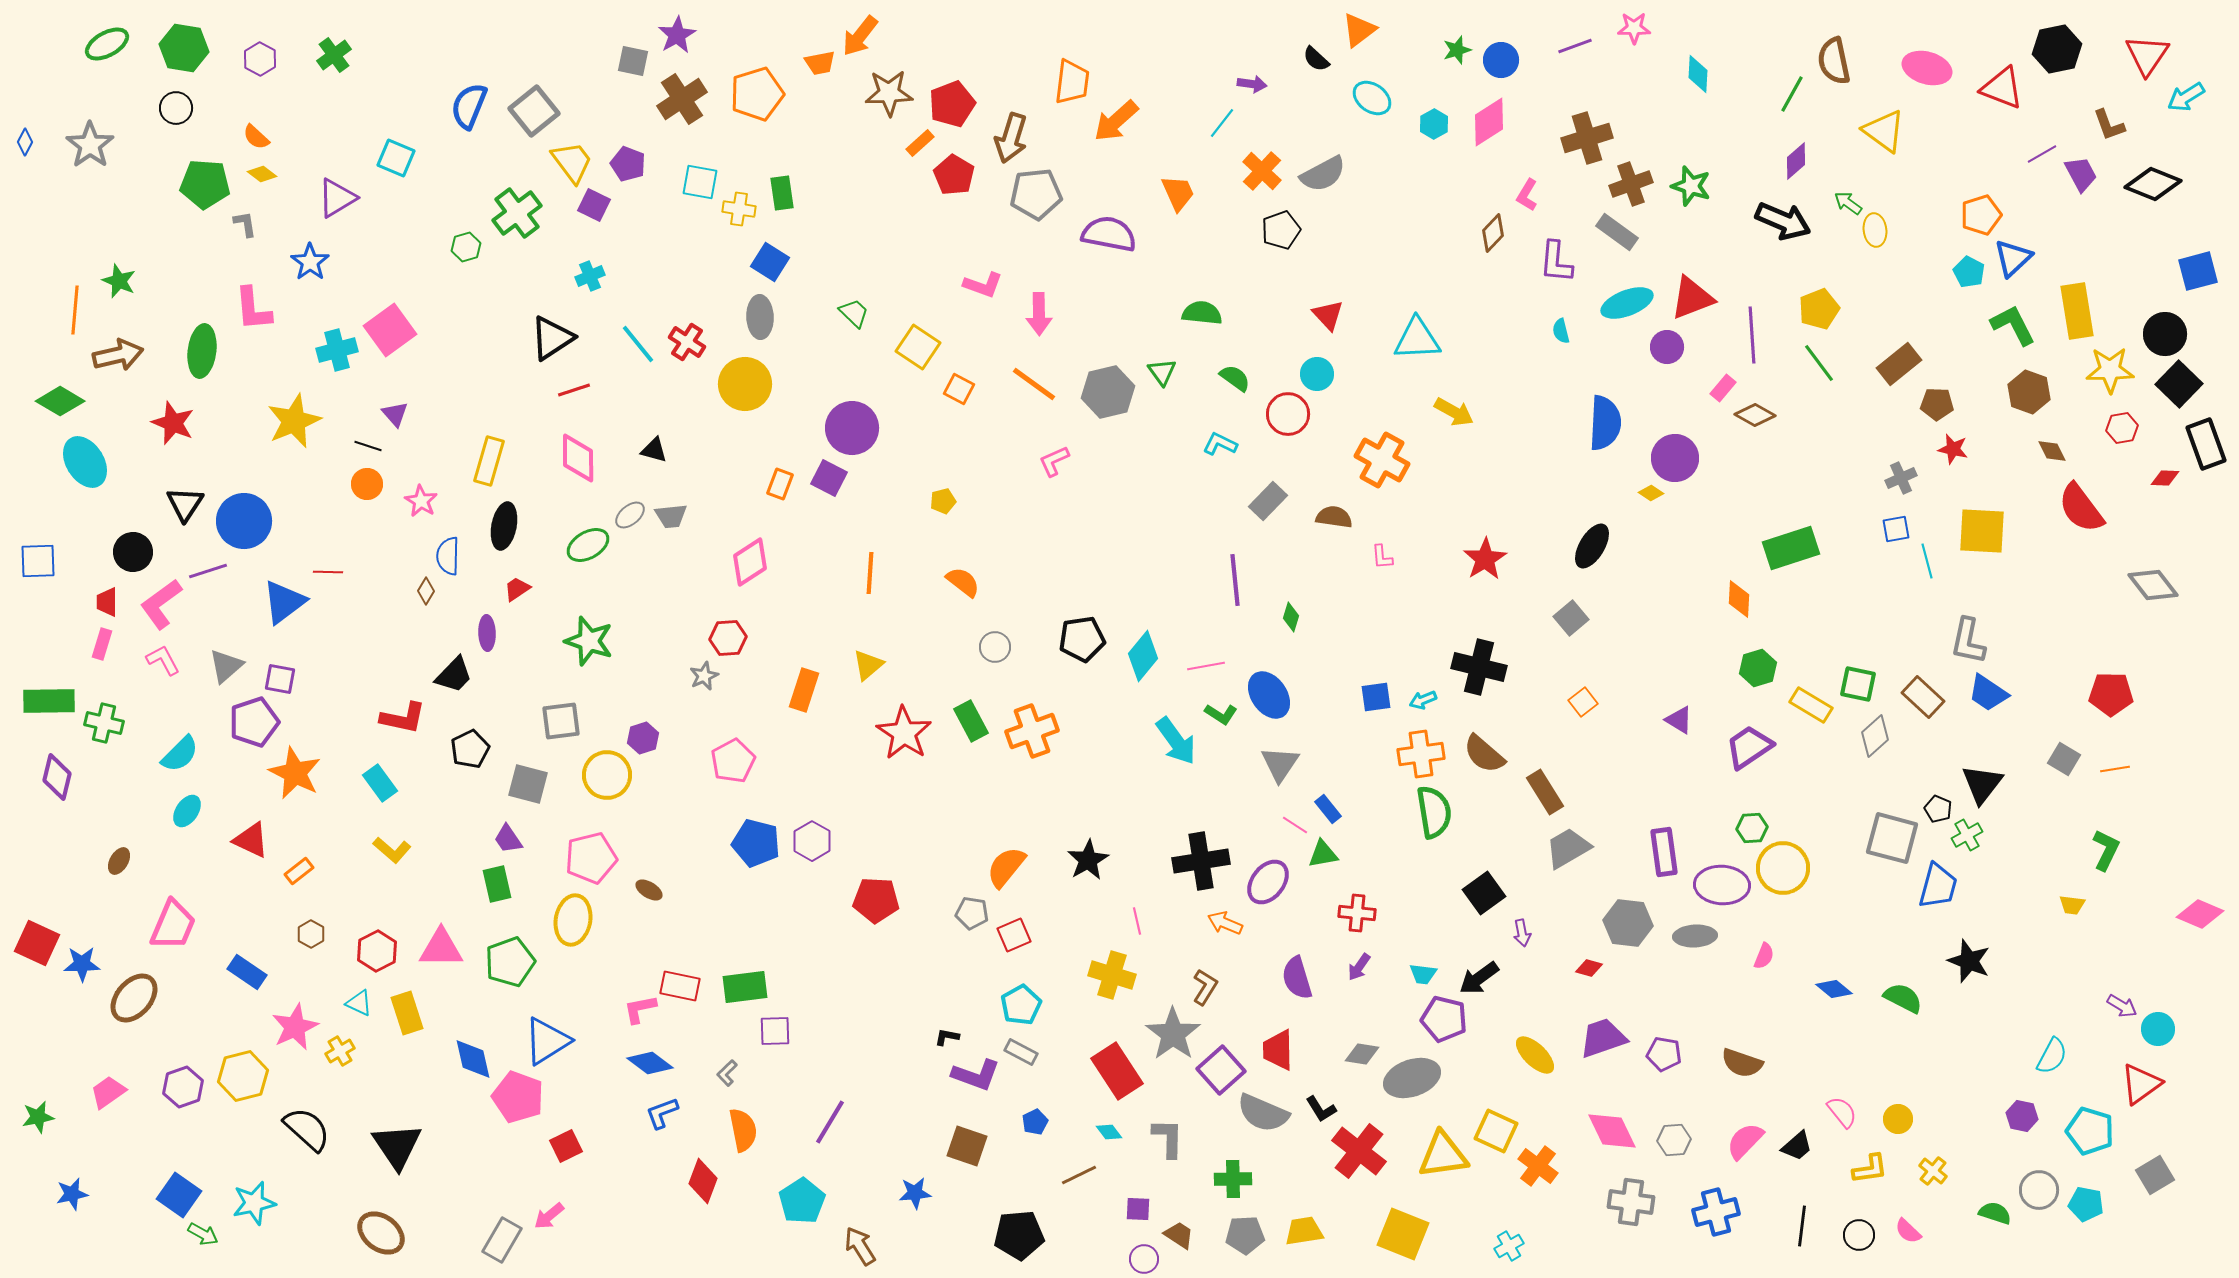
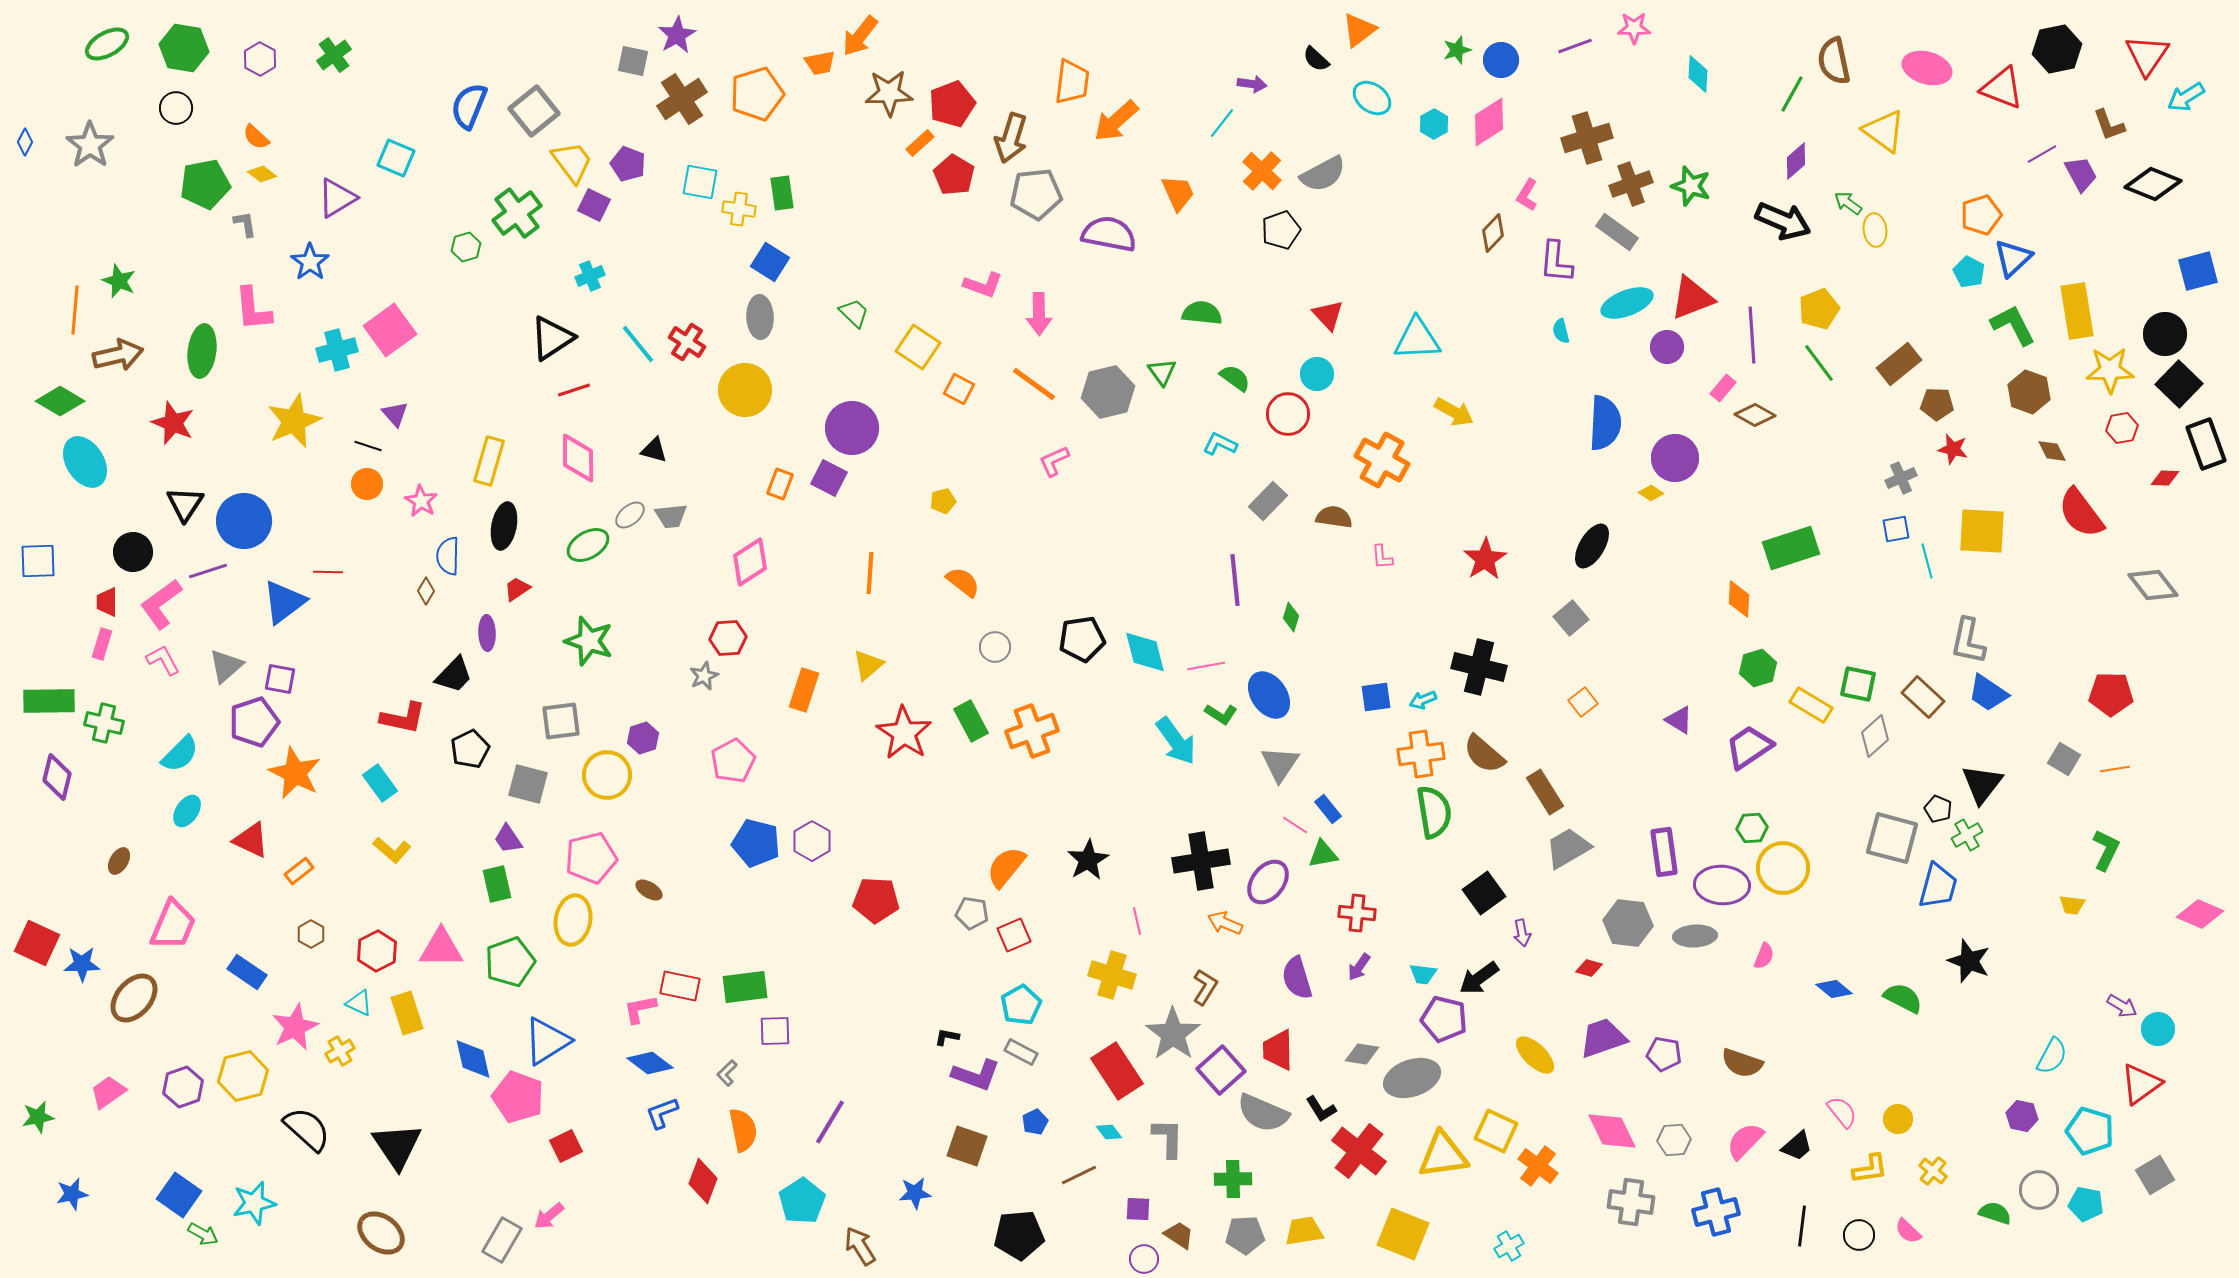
green pentagon at (205, 184): rotated 15 degrees counterclockwise
yellow circle at (745, 384): moved 6 px down
red semicircle at (2081, 508): moved 5 px down
cyan diamond at (1143, 656): moved 2 px right, 4 px up; rotated 54 degrees counterclockwise
